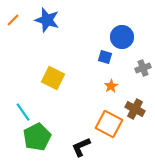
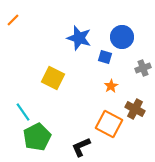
blue star: moved 32 px right, 18 px down
